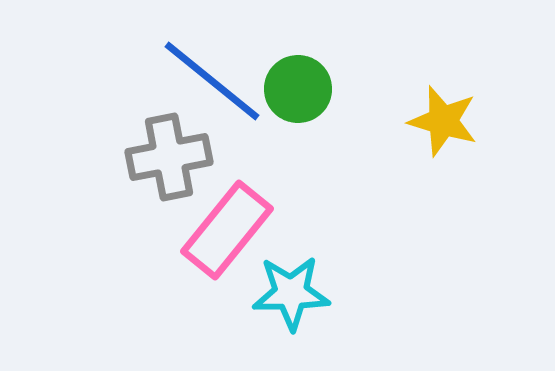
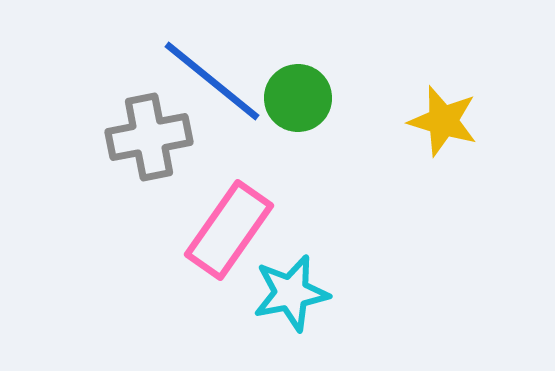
green circle: moved 9 px down
gray cross: moved 20 px left, 20 px up
pink rectangle: moved 2 px right; rotated 4 degrees counterclockwise
cyan star: rotated 10 degrees counterclockwise
